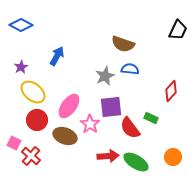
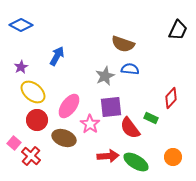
red diamond: moved 7 px down
brown ellipse: moved 1 px left, 2 px down
pink square: rotated 16 degrees clockwise
